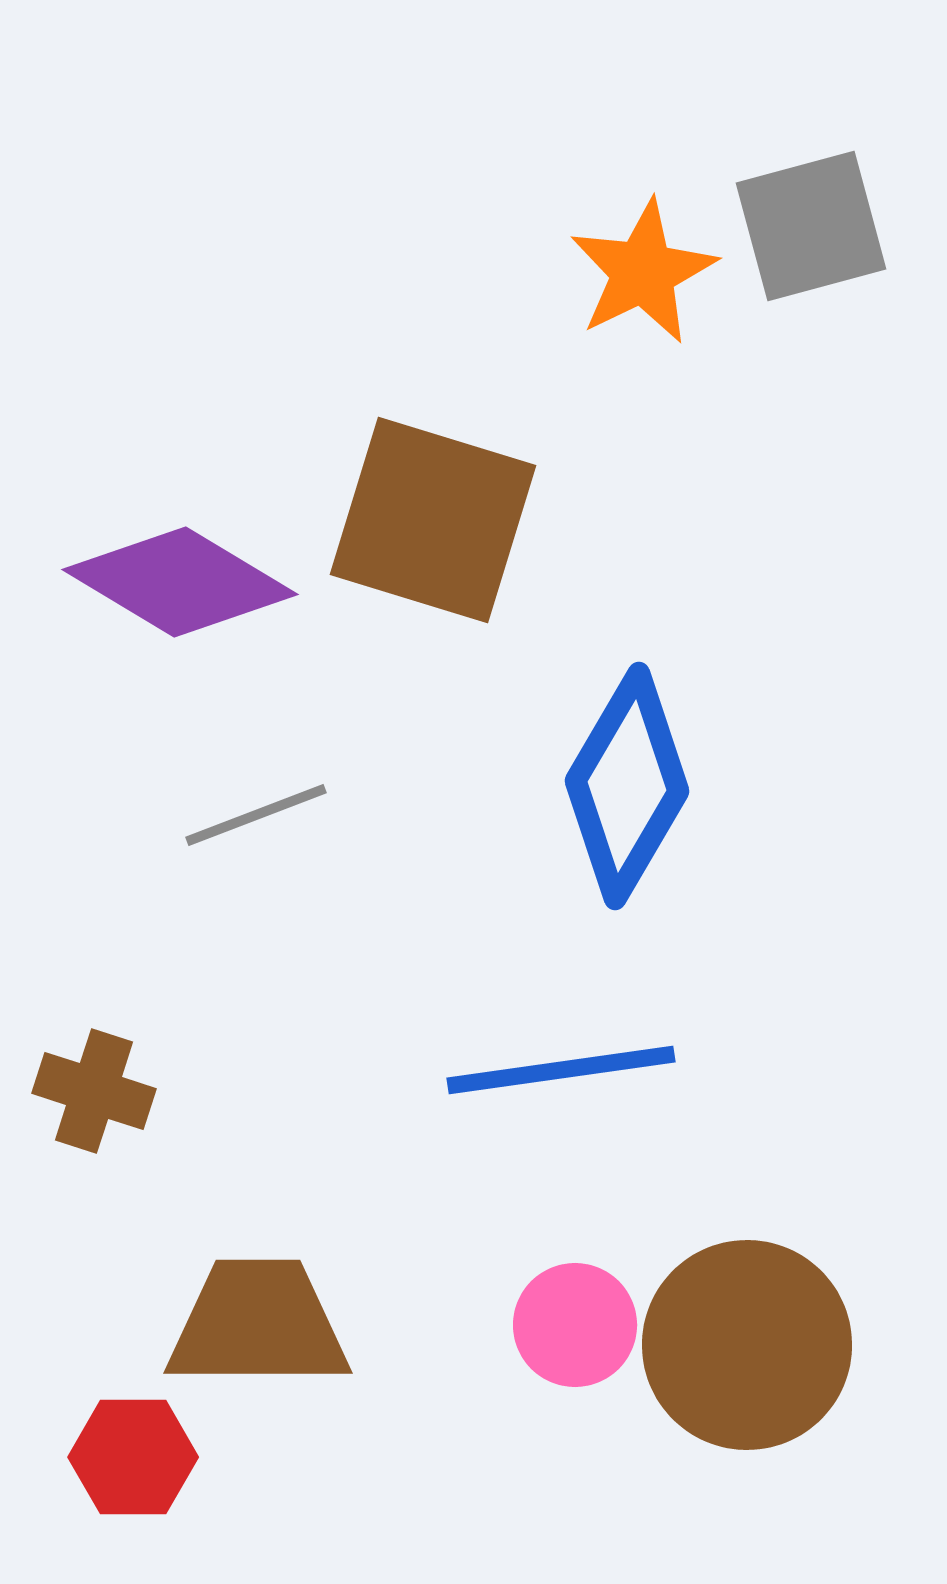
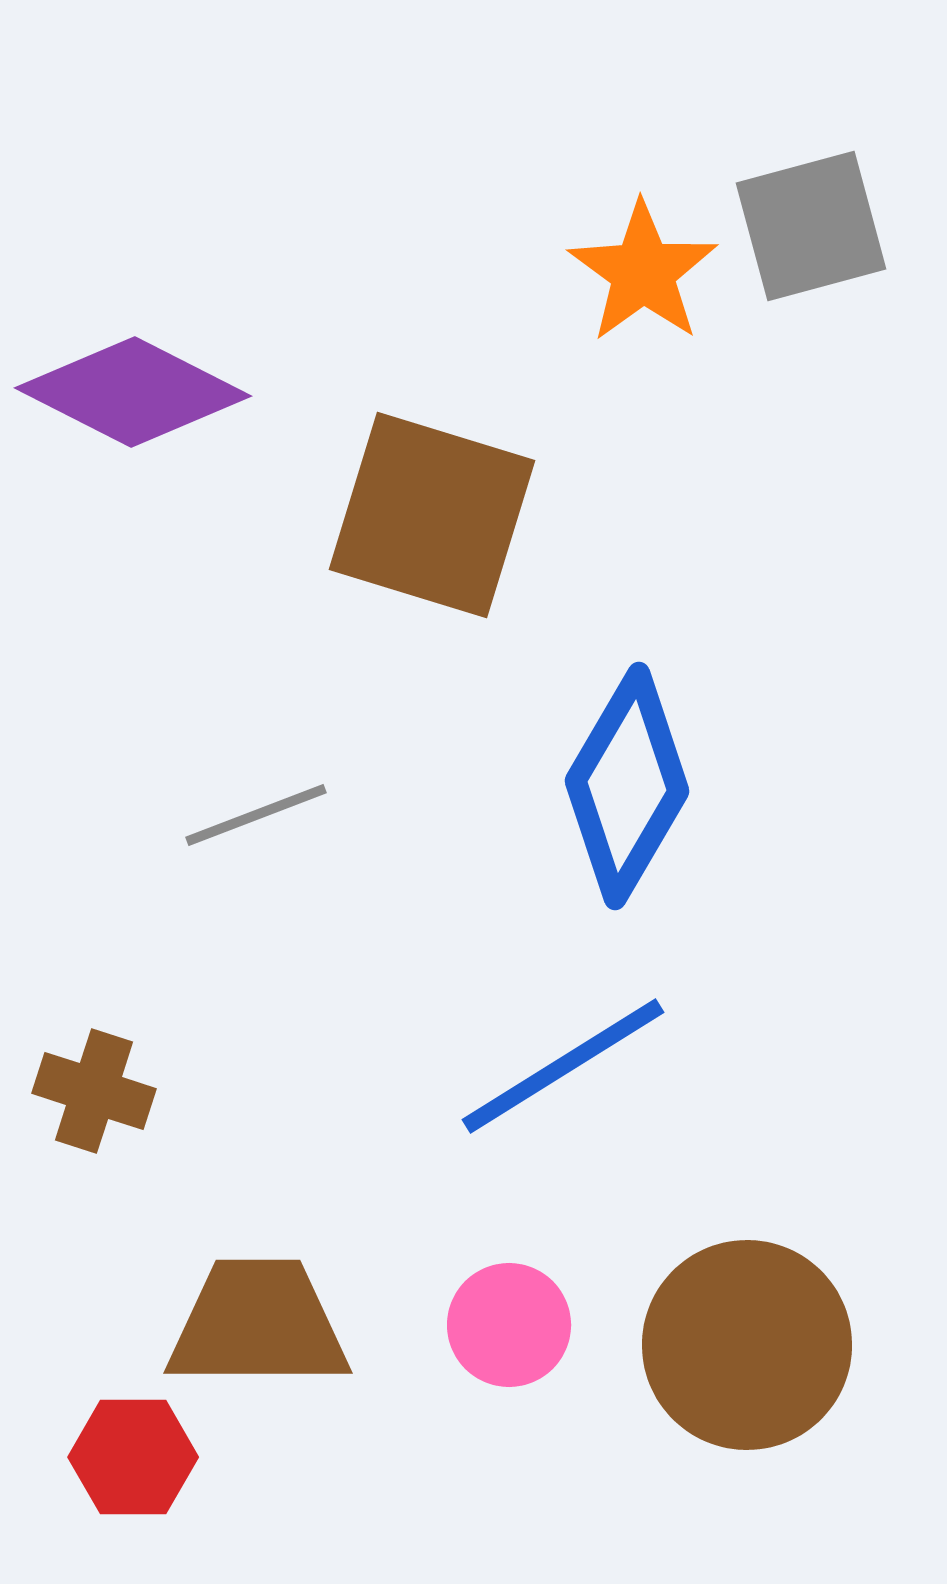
orange star: rotated 10 degrees counterclockwise
brown square: moved 1 px left, 5 px up
purple diamond: moved 47 px left, 190 px up; rotated 4 degrees counterclockwise
blue line: moved 2 px right, 4 px up; rotated 24 degrees counterclockwise
pink circle: moved 66 px left
